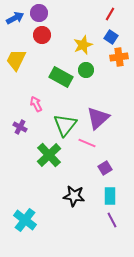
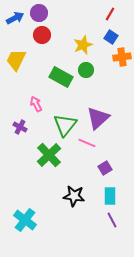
orange cross: moved 3 px right
